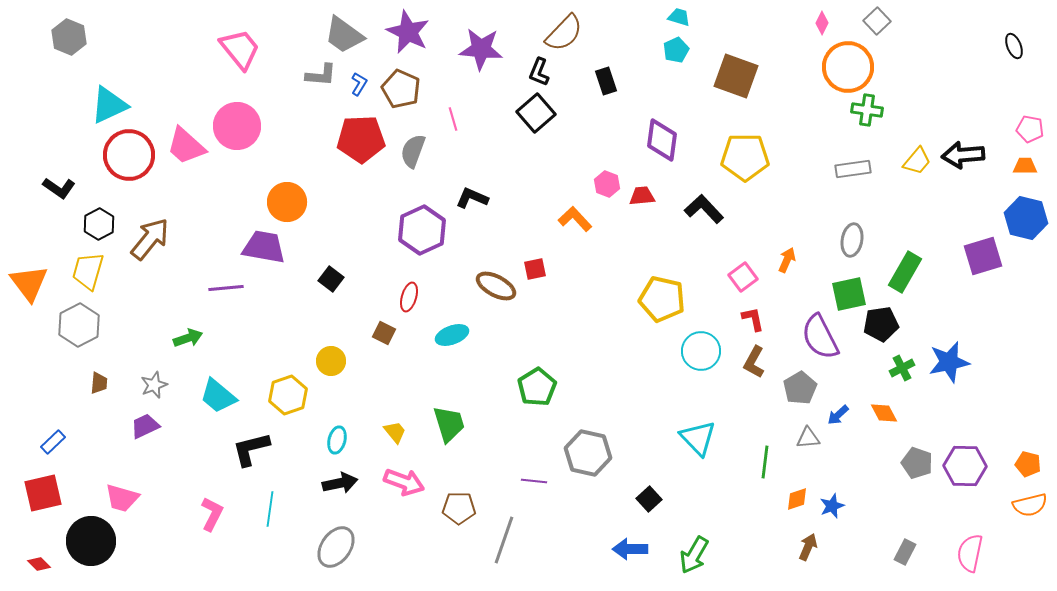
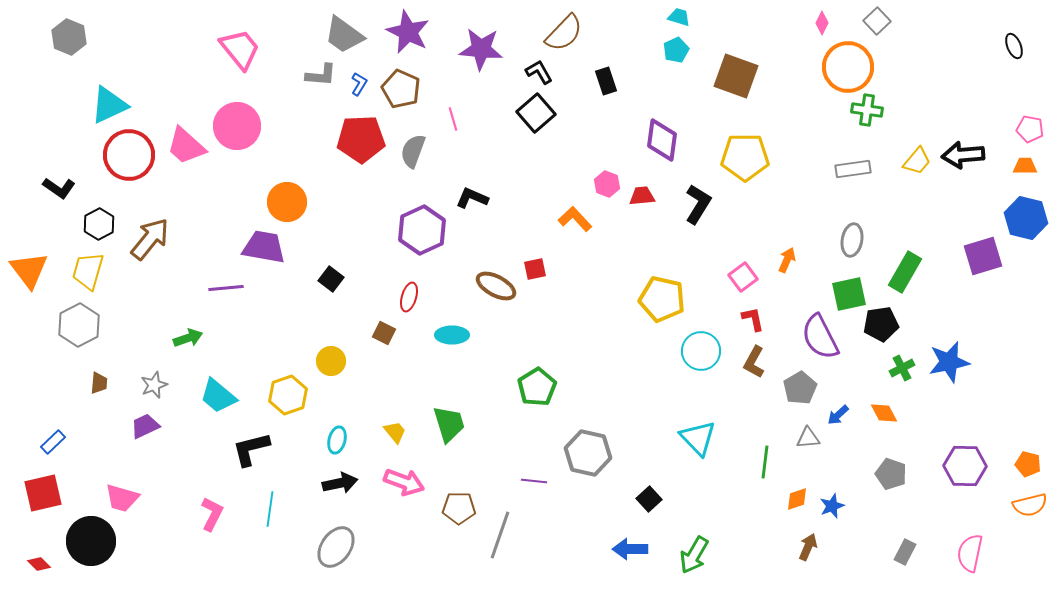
black L-shape at (539, 72): rotated 128 degrees clockwise
black L-shape at (704, 209): moved 6 px left, 5 px up; rotated 75 degrees clockwise
orange triangle at (29, 283): moved 13 px up
cyan ellipse at (452, 335): rotated 20 degrees clockwise
gray pentagon at (917, 463): moved 26 px left, 11 px down
gray line at (504, 540): moved 4 px left, 5 px up
